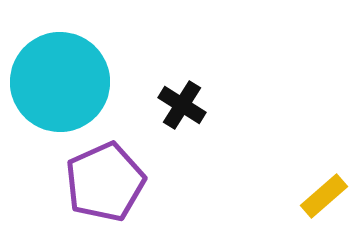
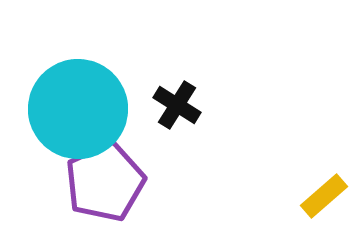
cyan circle: moved 18 px right, 27 px down
black cross: moved 5 px left
